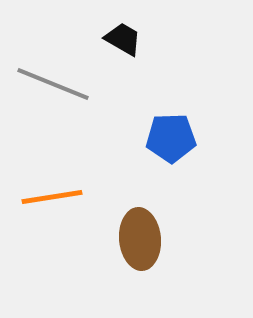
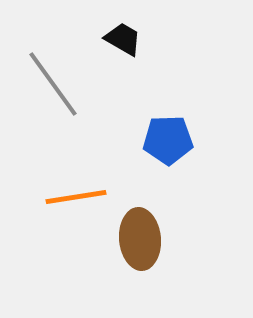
gray line: rotated 32 degrees clockwise
blue pentagon: moved 3 px left, 2 px down
orange line: moved 24 px right
